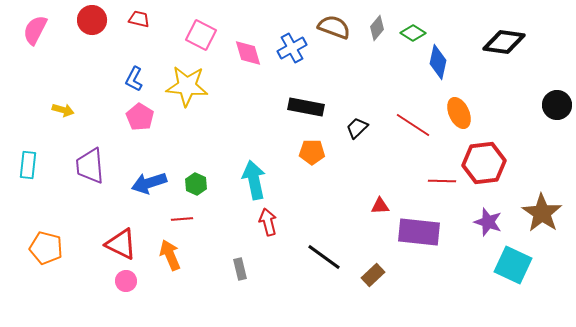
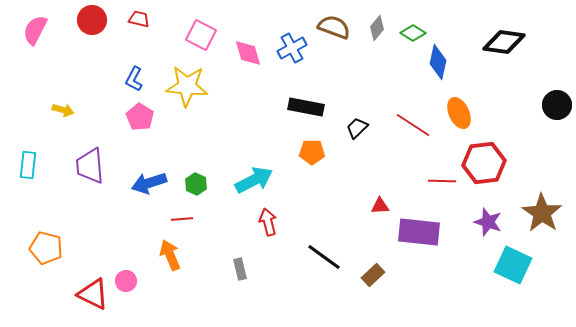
cyan arrow at (254, 180): rotated 75 degrees clockwise
red triangle at (121, 244): moved 28 px left, 50 px down
